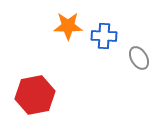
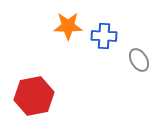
gray ellipse: moved 2 px down
red hexagon: moved 1 px left, 1 px down
